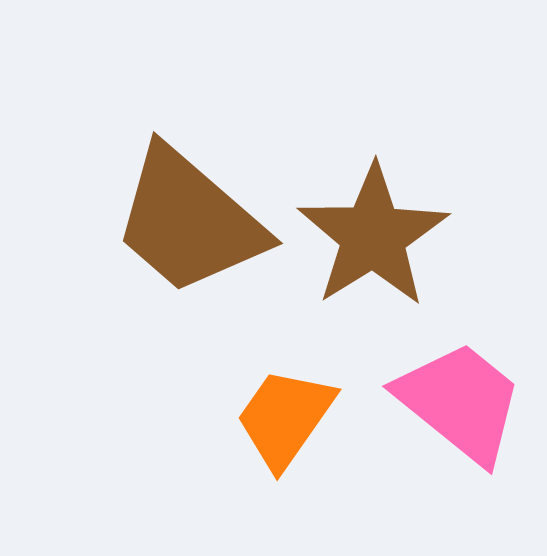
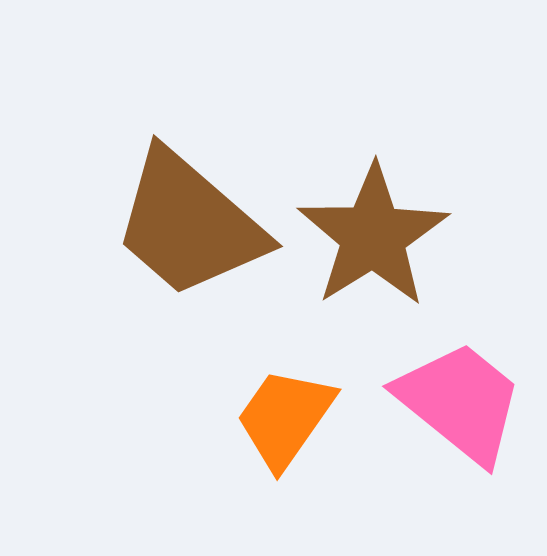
brown trapezoid: moved 3 px down
